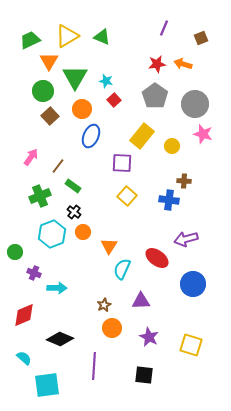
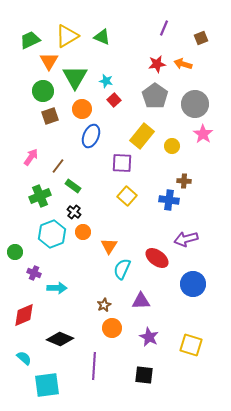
brown square at (50, 116): rotated 24 degrees clockwise
pink star at (203, 134): rotated 18 degrees clockwise
